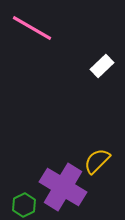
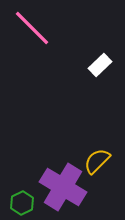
pink line: rotated 15 degrees clockwise
white rectangle: moved 2 px left, 1 px up
green hexagon: moved 2 px left, 2 px up
